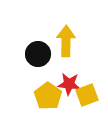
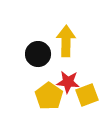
red star: moved 1 px left, 2 px up
yellow pentagon: moved 1 px right
